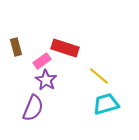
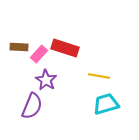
brown rectangle: moved 3 px right; rotated 72 degrees counterclockwise
pink rectangle: moved 3 px left, 7 px up; rotated 12 degrees counterclockwise
yellow line: rotated 30 degrees counterclockwise
purple semicircle: moved 1 px left, 2 px up
